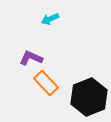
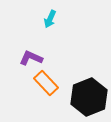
cyan arrow: rotated 42 degrees counterclockwise
